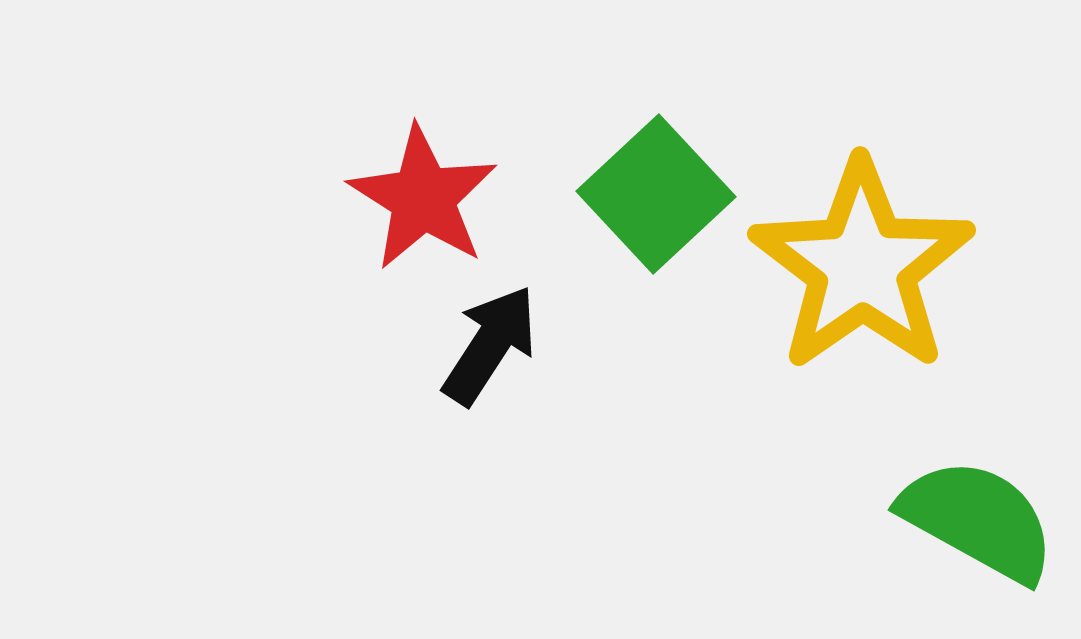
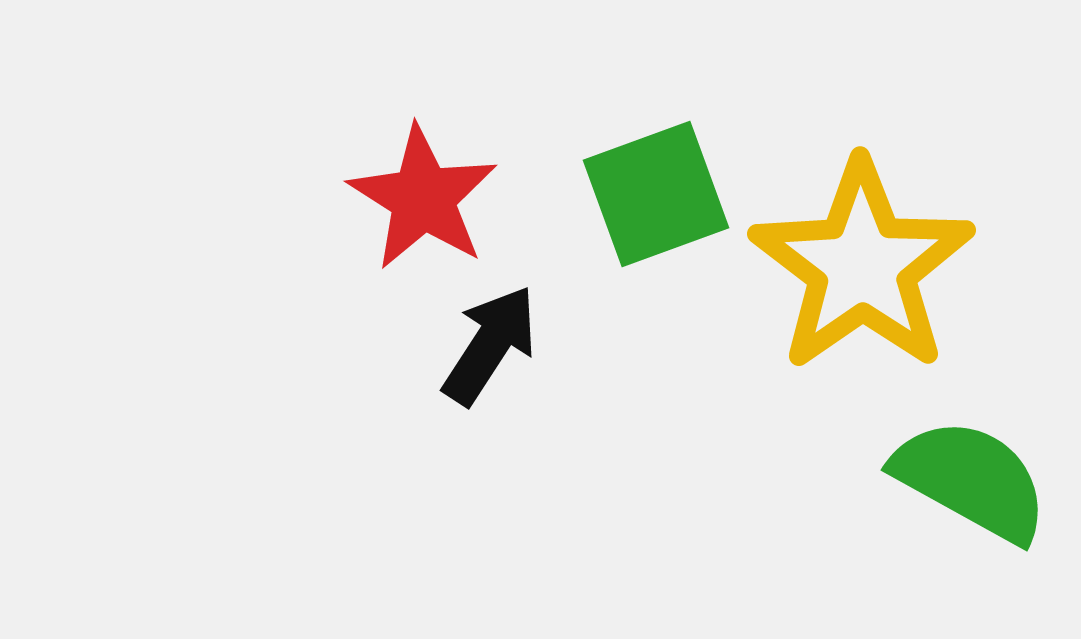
green square: rotated 23 degrees clockwise
green semicircle: moved 7 px left, 40 px up
